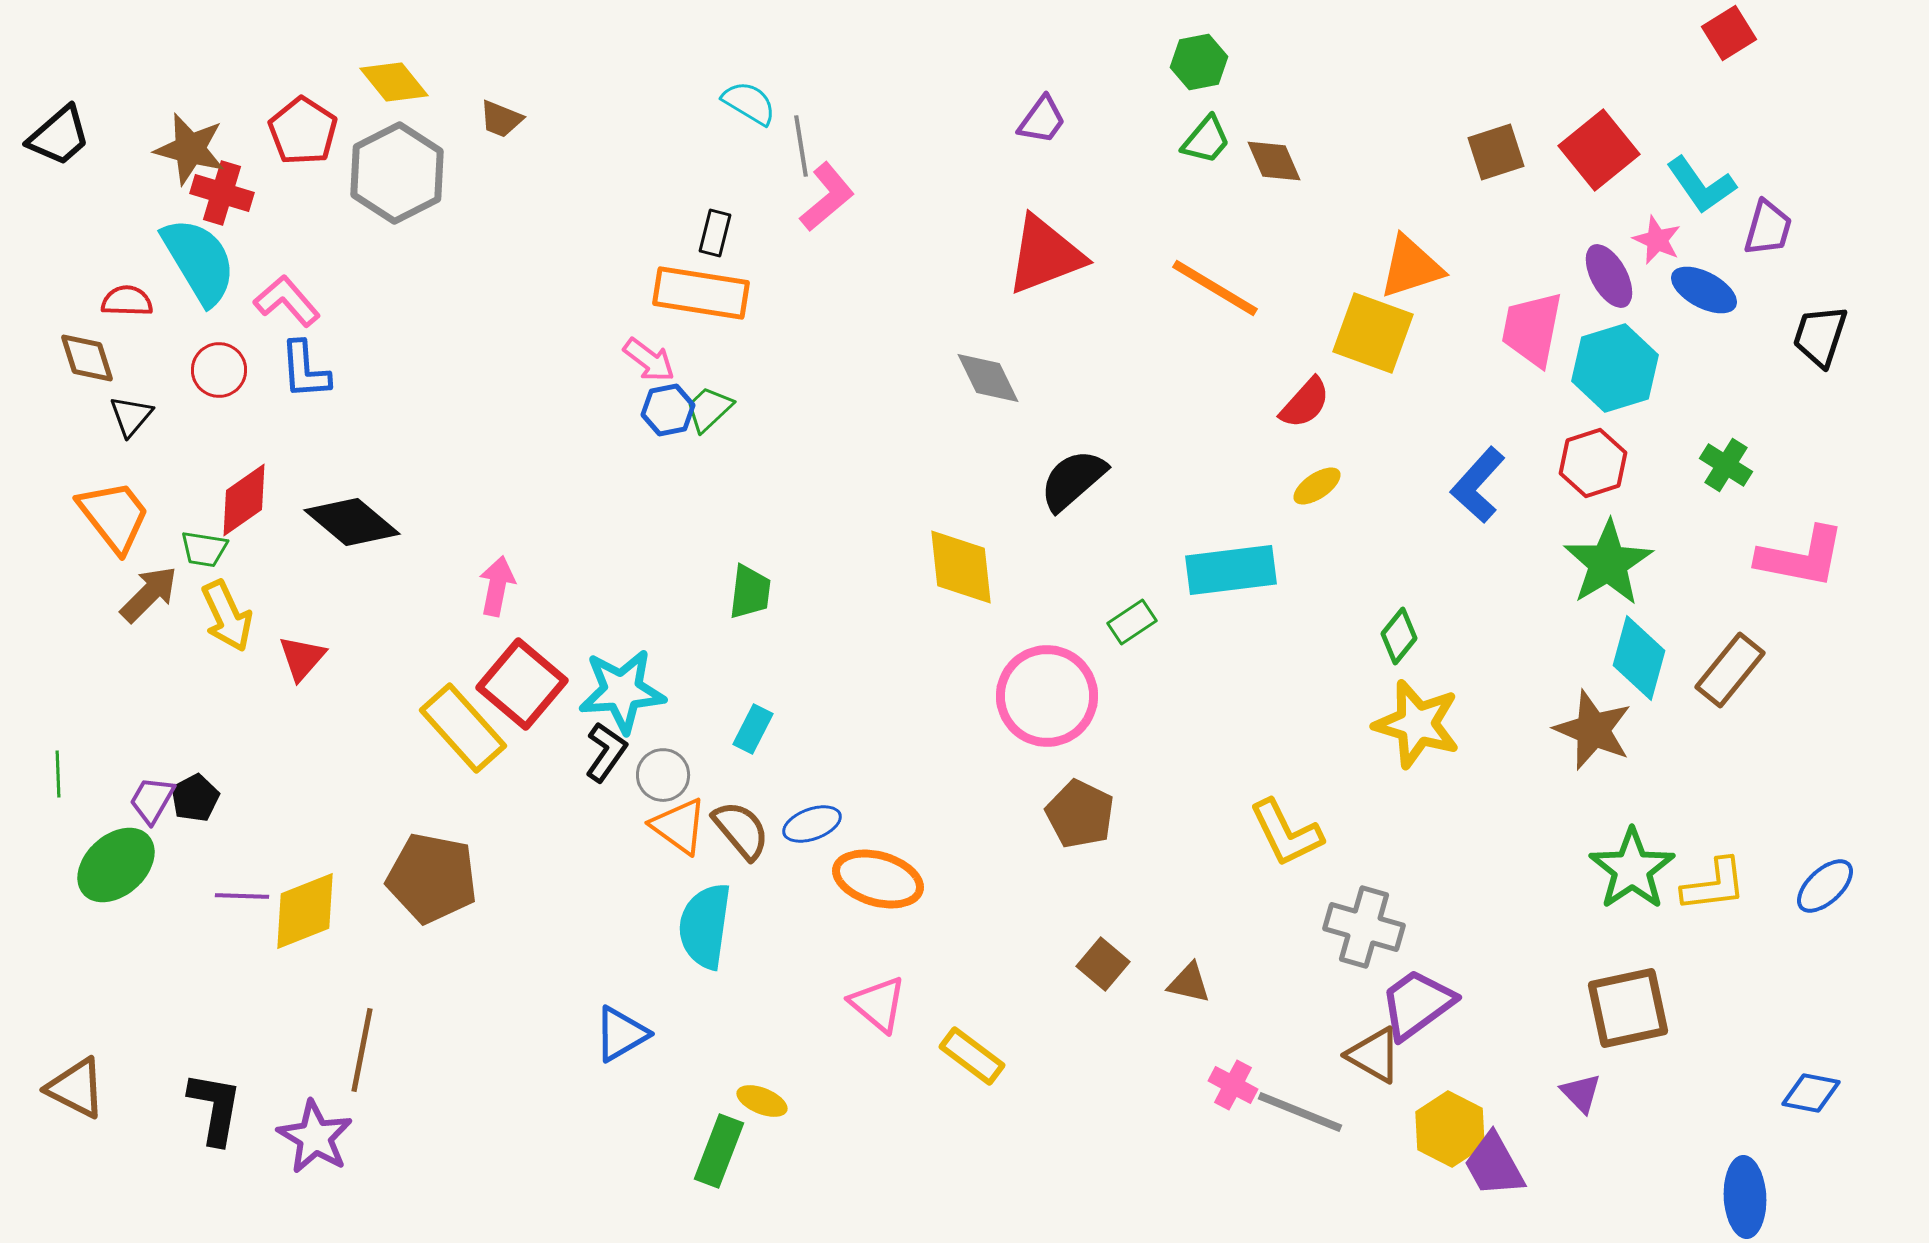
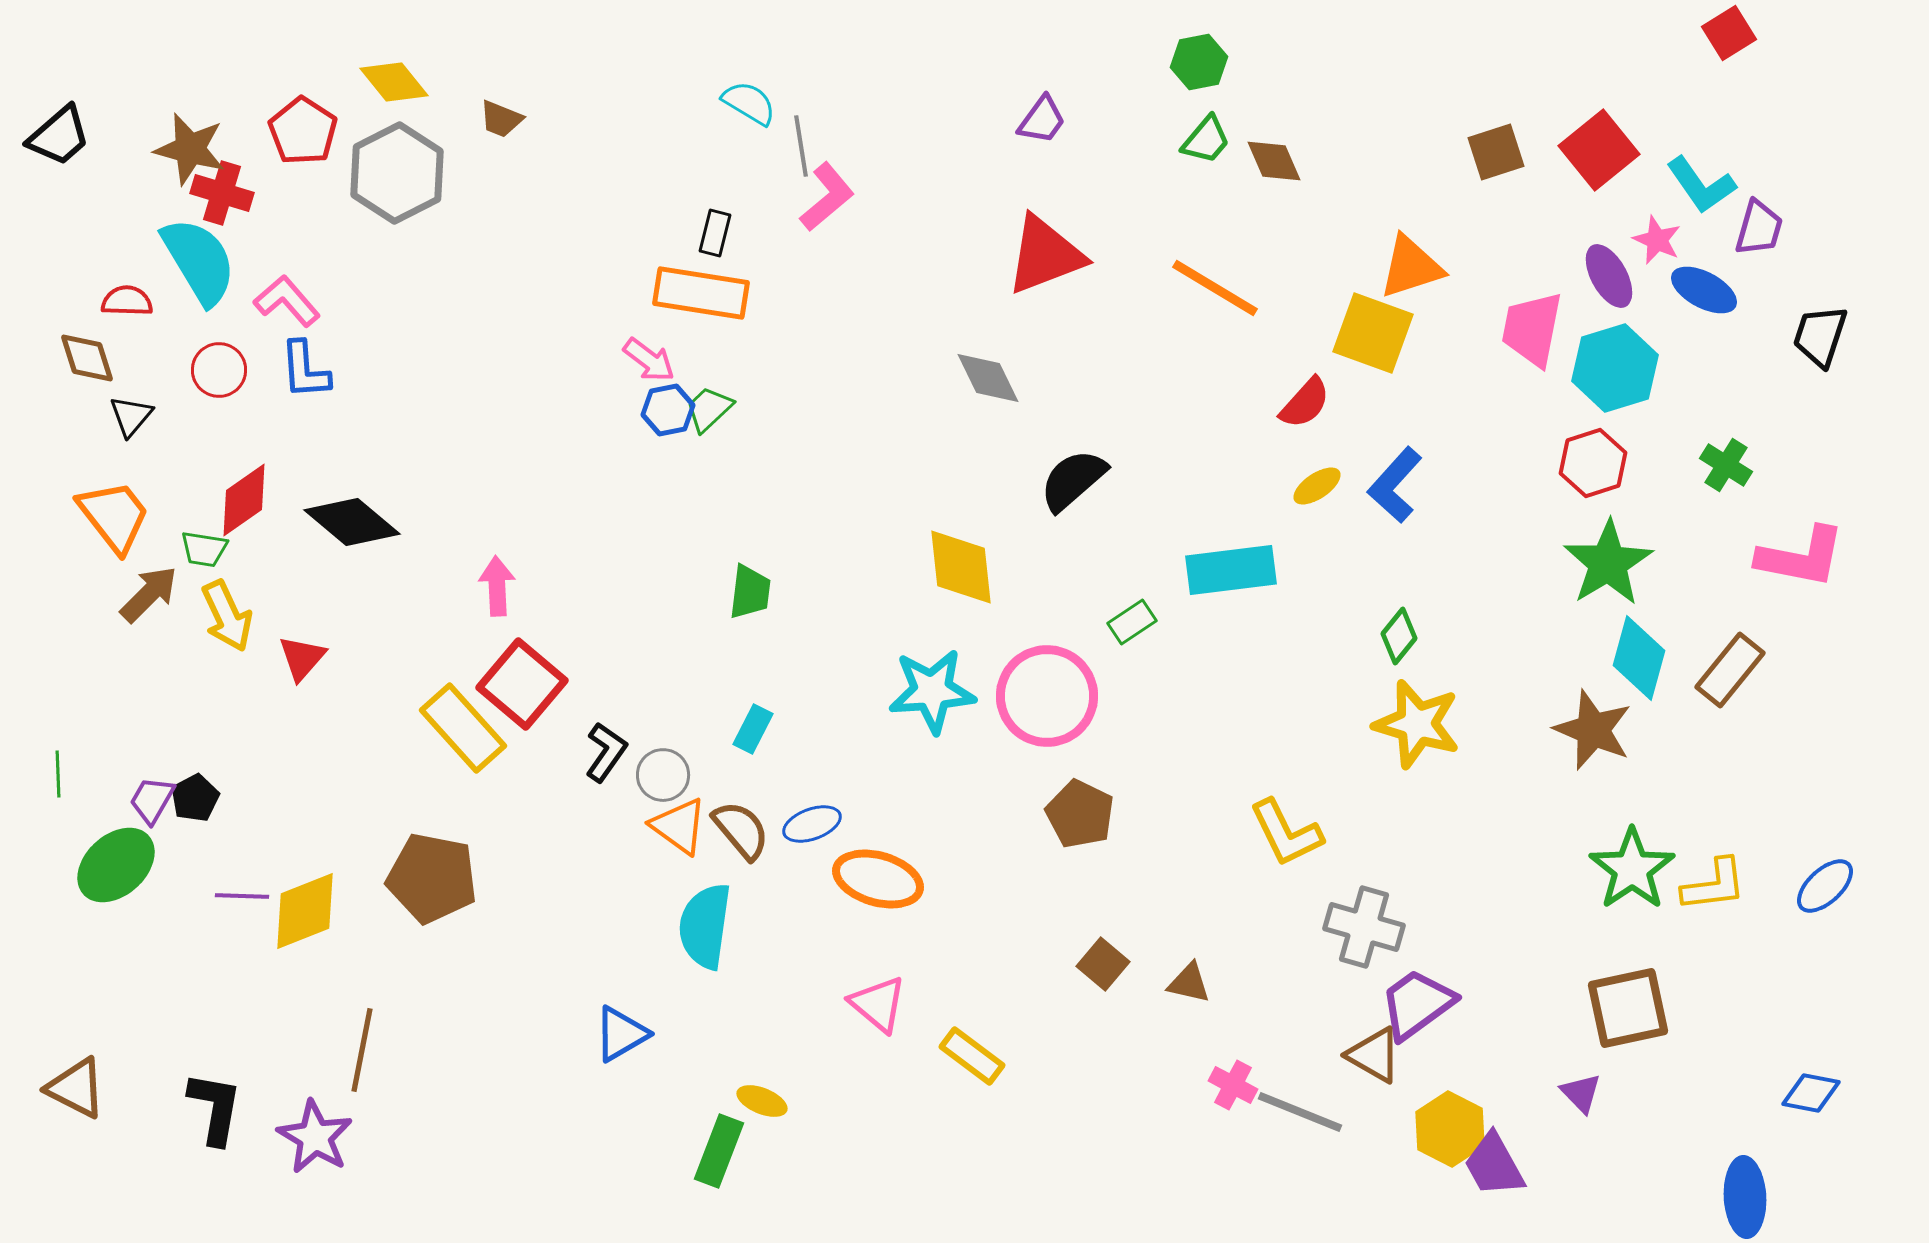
purple trapezoid at (1768, 228): moved 9 px left
blue L-shape at (1478, 485): moved 83 px left
pink arrow at (497, 586): rotated 14 degrees counterclockwise
cyan star at (622, 691): moved 310 px right
